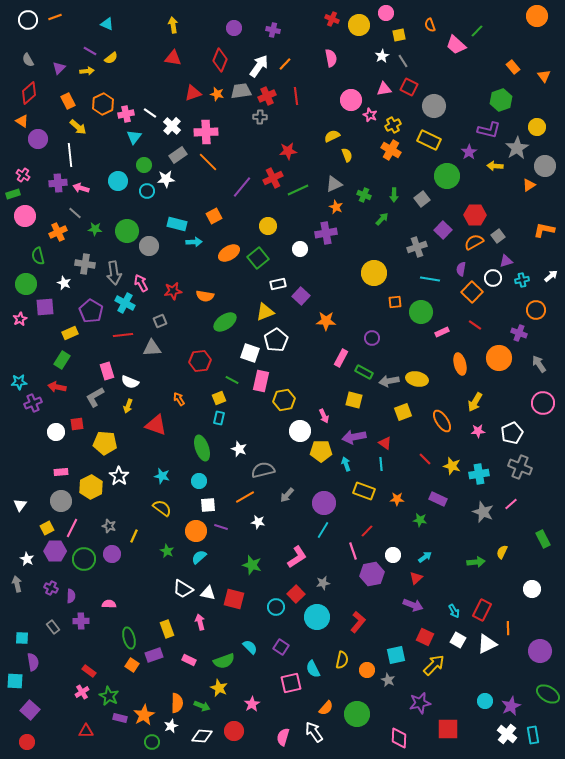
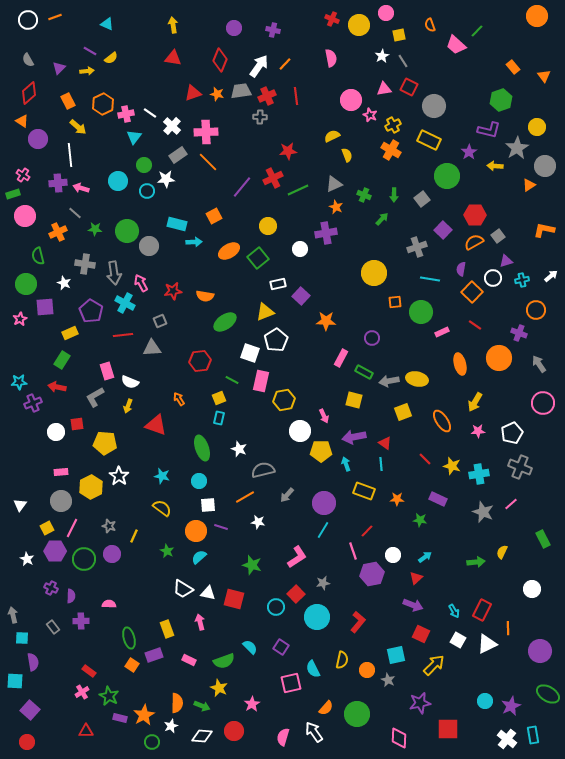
orange ellipse at (229, 253): moved 2 px up
gray arrow at (17, 584): moved 4 px left, 31 px down
red square at (425, 637): moved 4 px left, 3 px up
white cross at (507, 734): moved 5 px down
